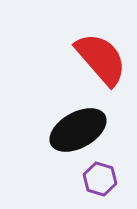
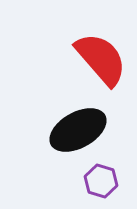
purple hexagon: moved 1 px right, 2 px down
